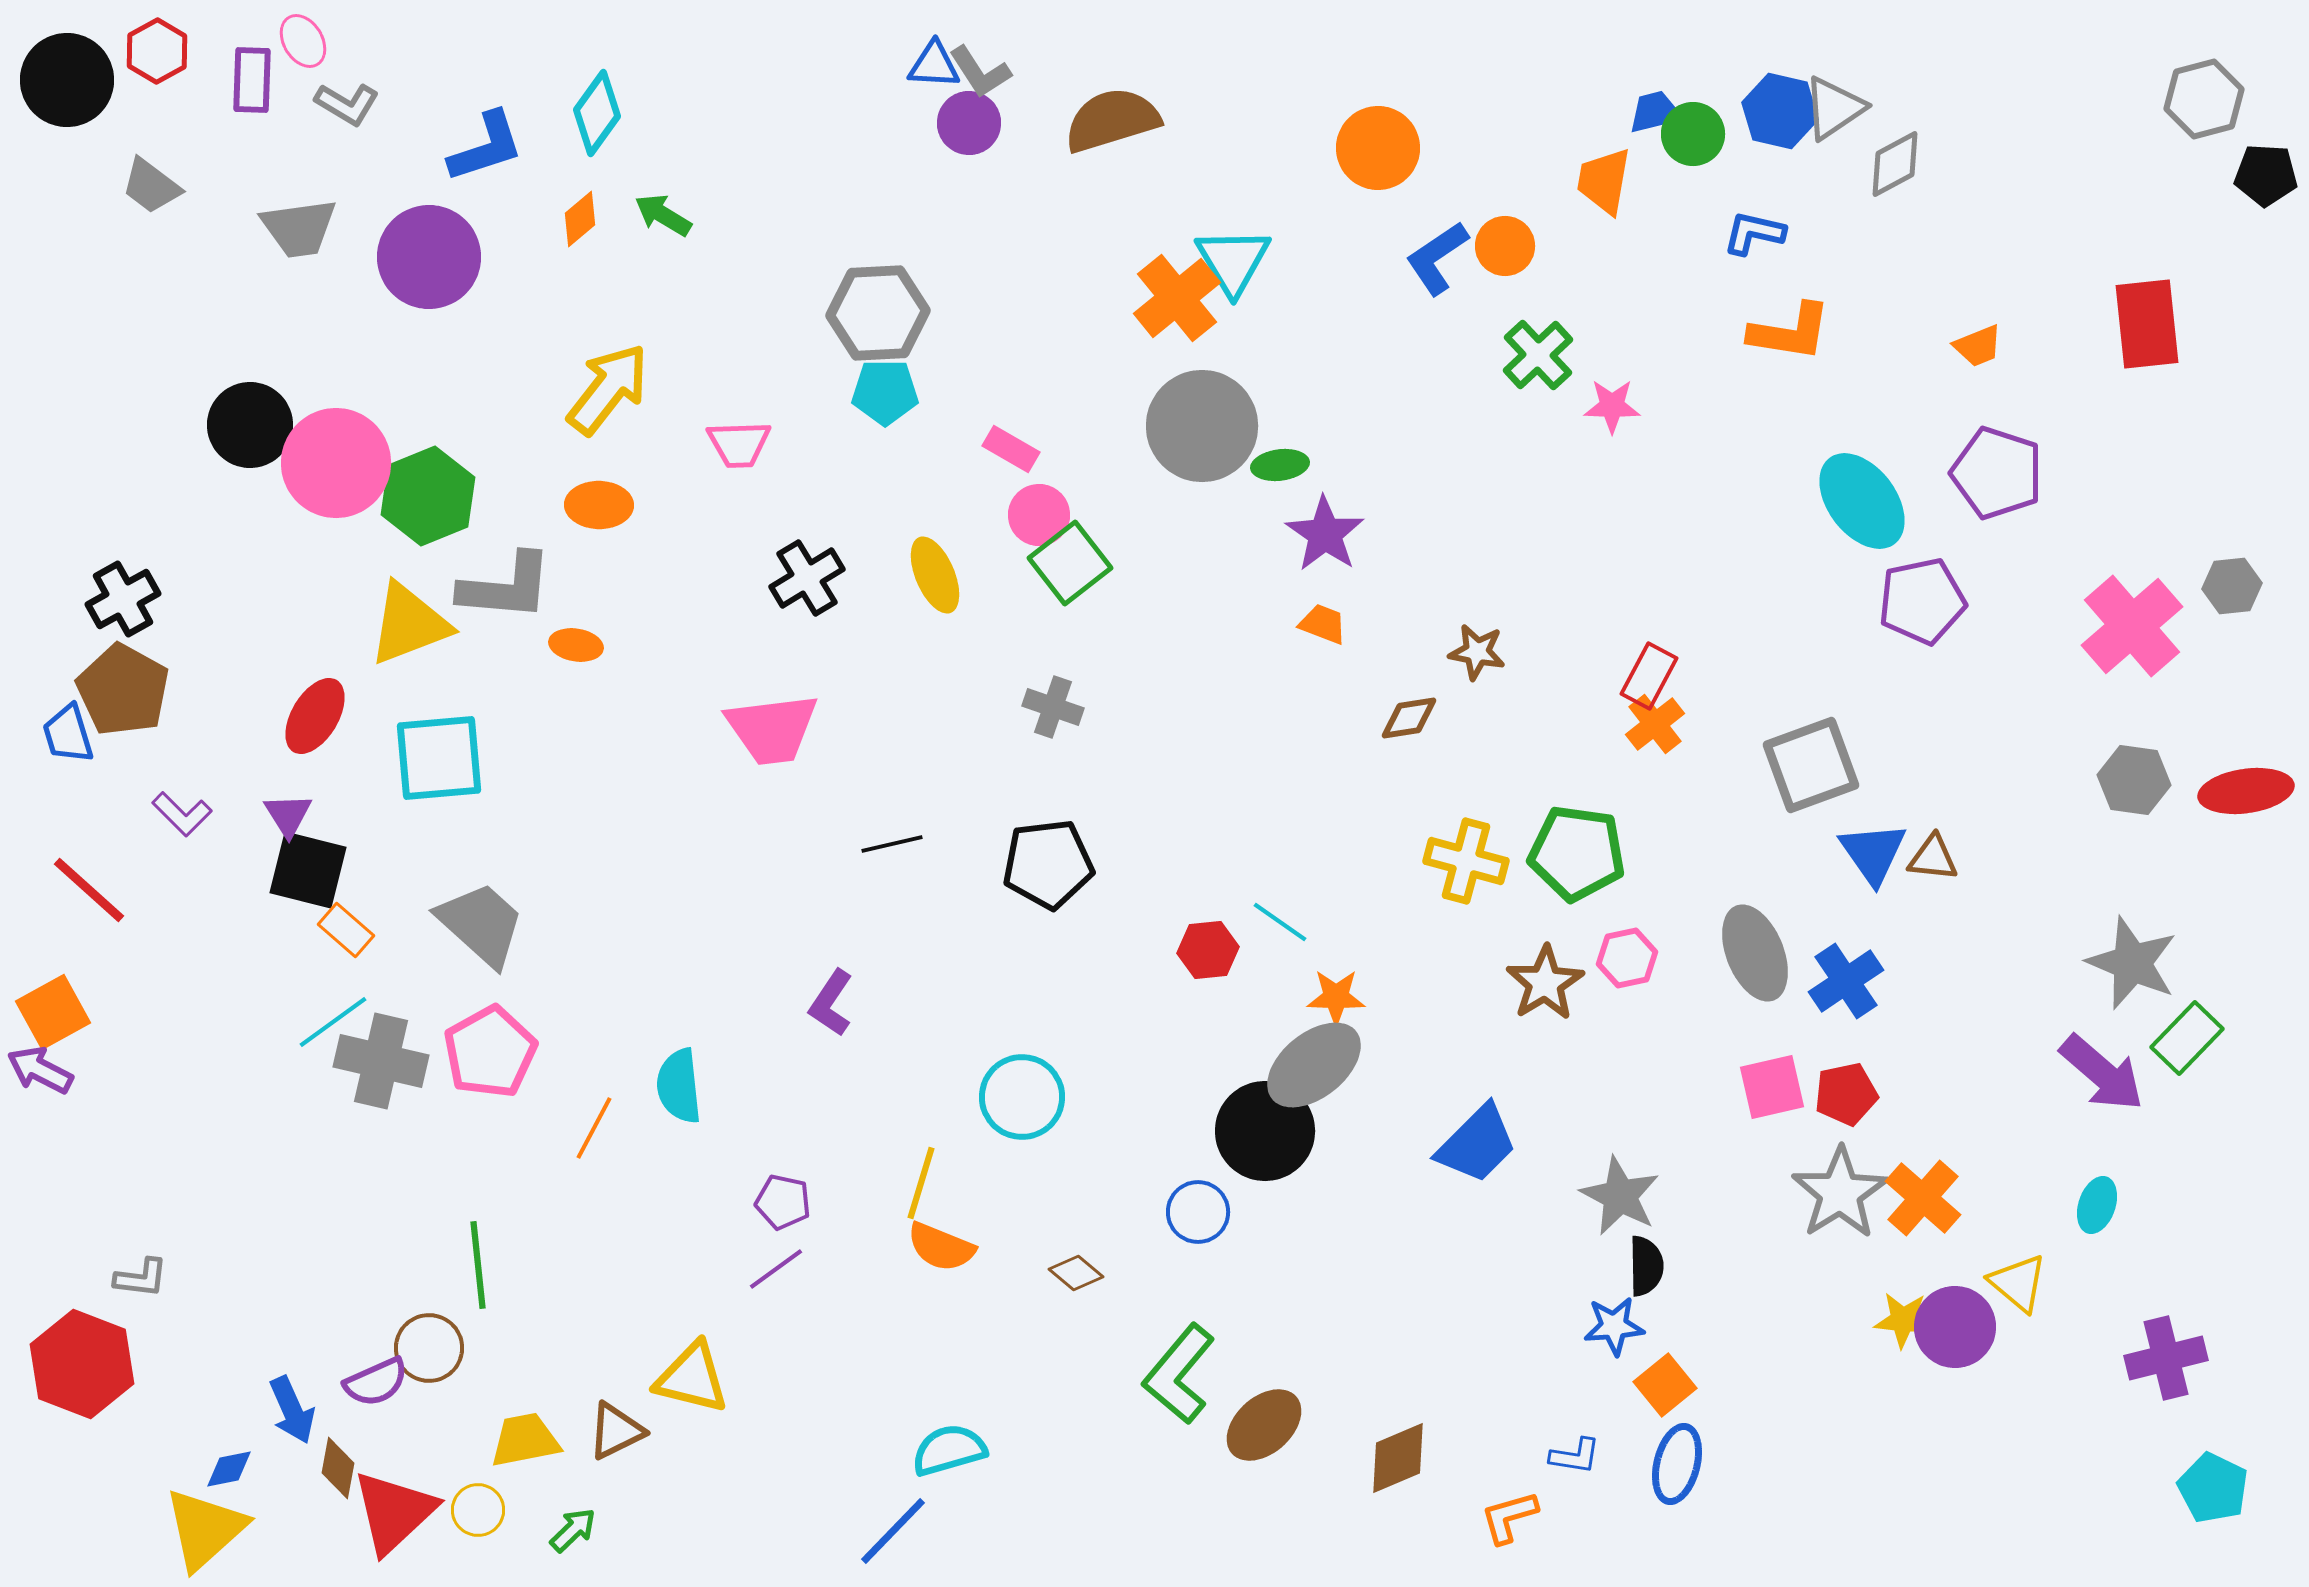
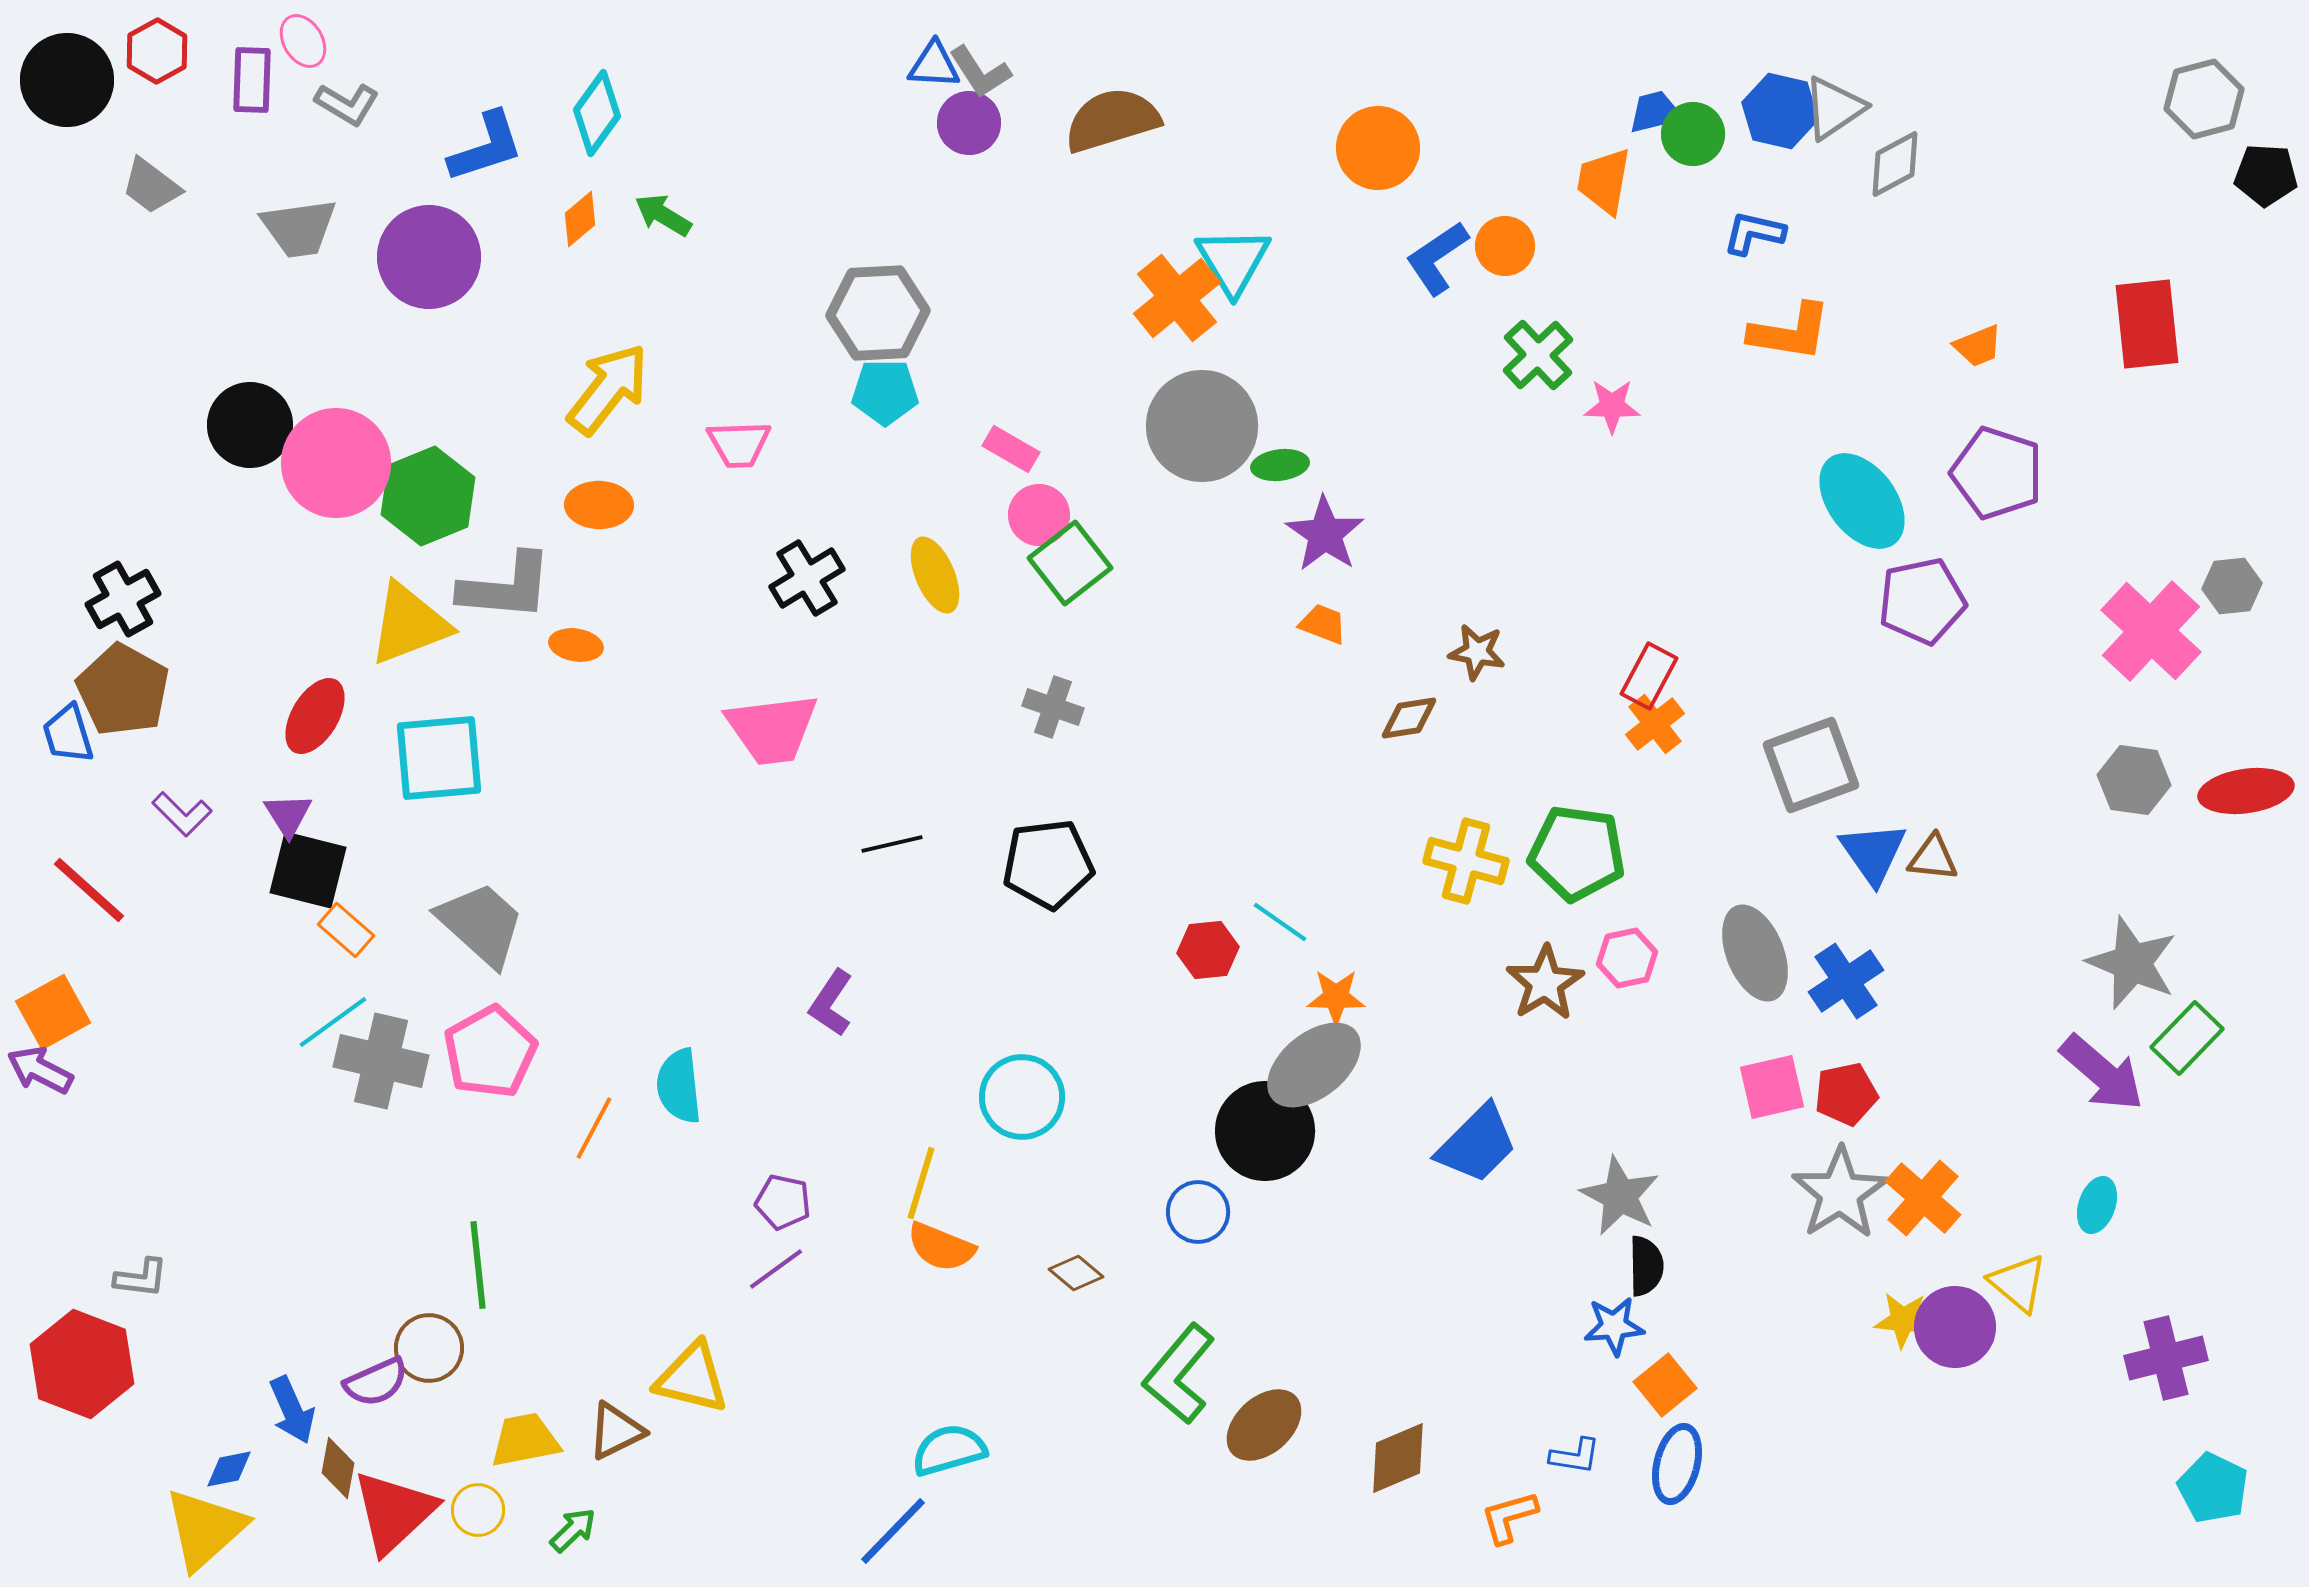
pink cross at (2132, 626): moved 19 px right, 5 px down; rotated 6 degrees counterclockwise
